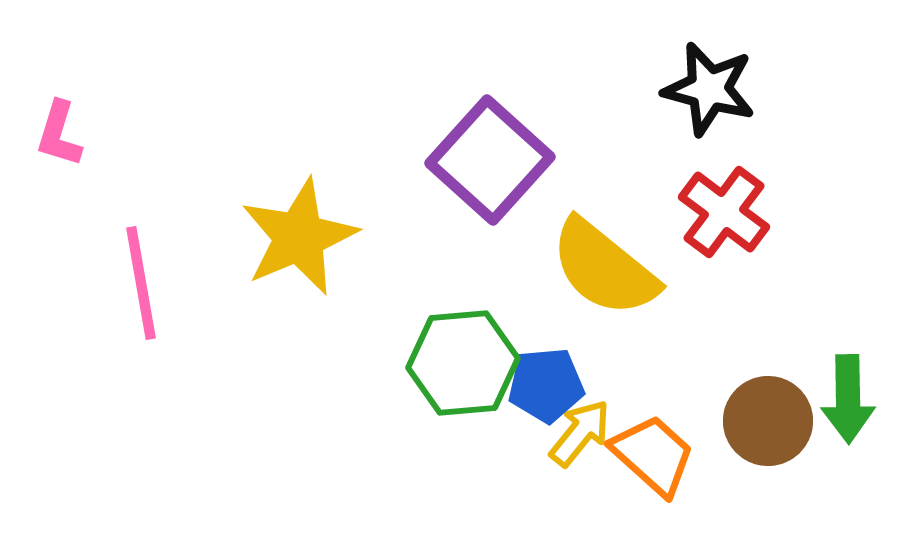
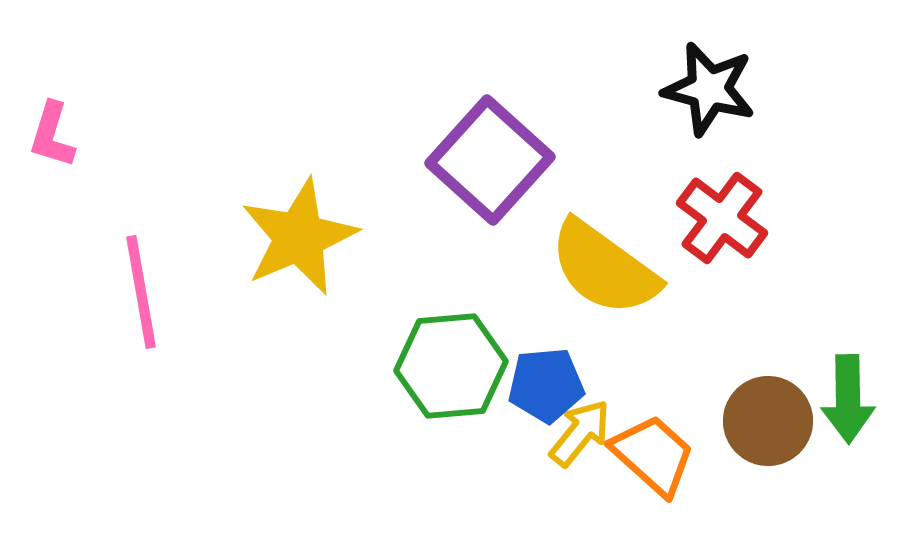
pink L-shape: moved 7 px left, 1 px down
red cross: moved 2 px left, 6 px down
yellow semicircle: rotated 3 degrees counterclockwise
pink line: moved 9 px down
green hexagon: moved 12 px left, 3 px down
